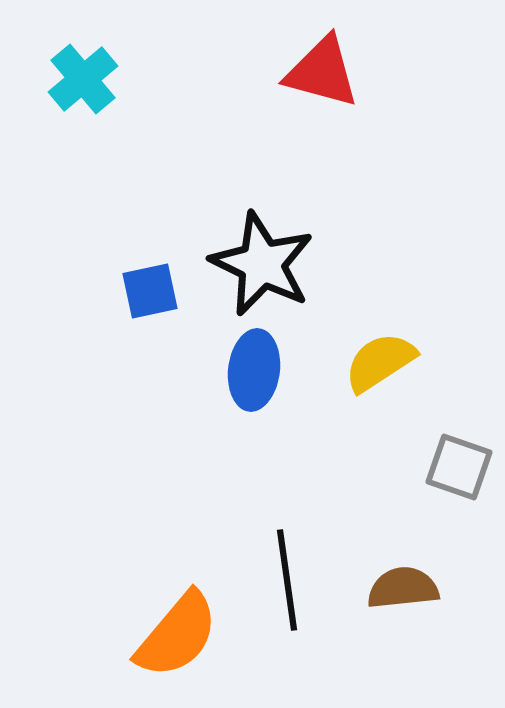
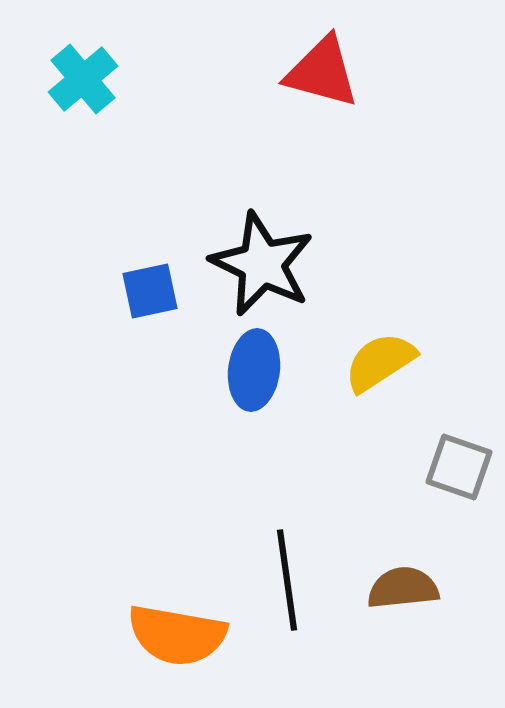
orange semicircle: rotated 60 degrees clockwise
